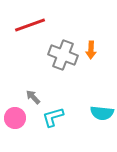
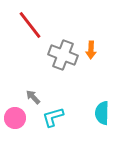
red line: rotated 72 degrees clockwise
cyan semicircle: rotated 85 degrees clockwise
